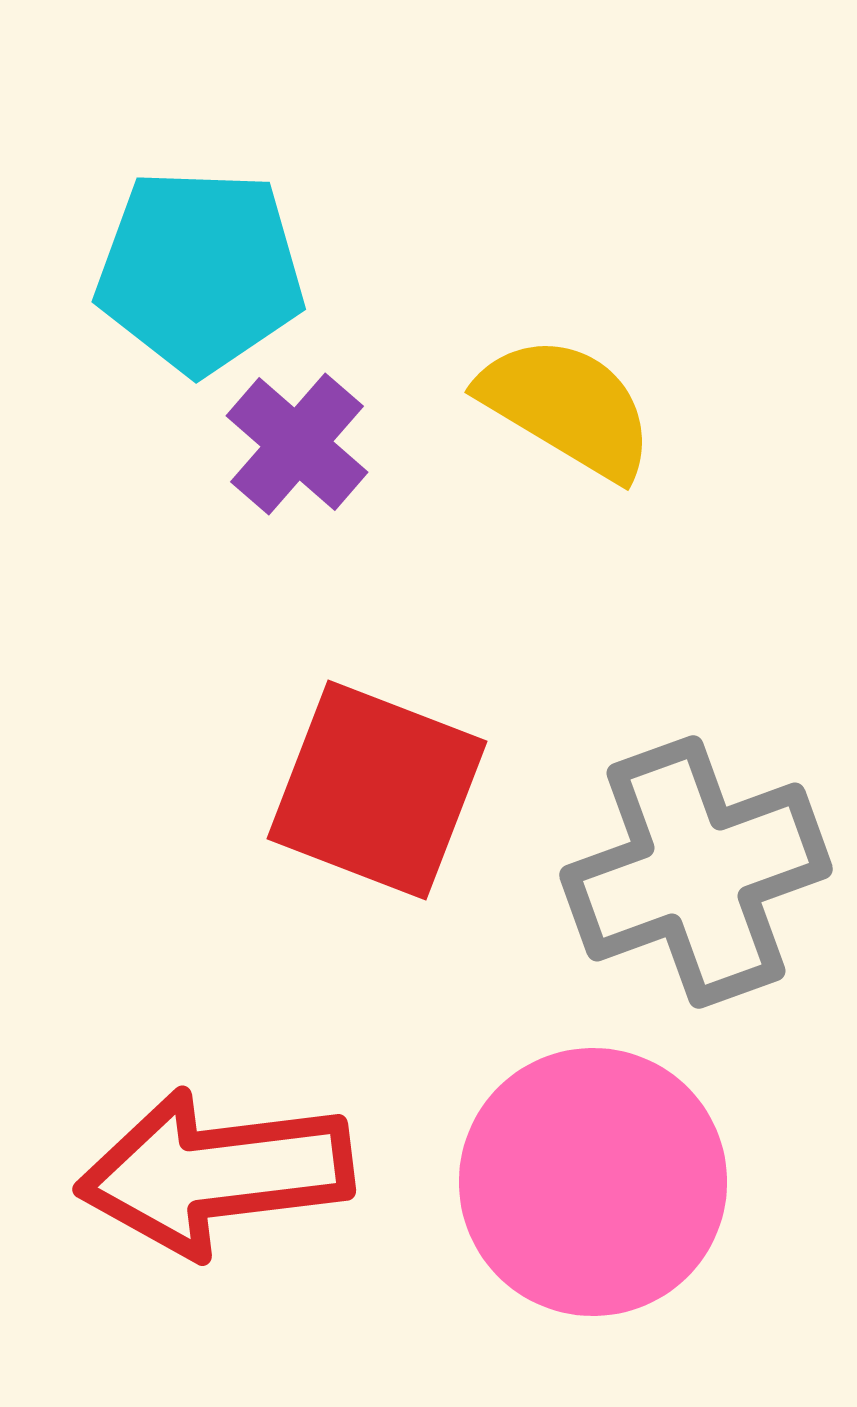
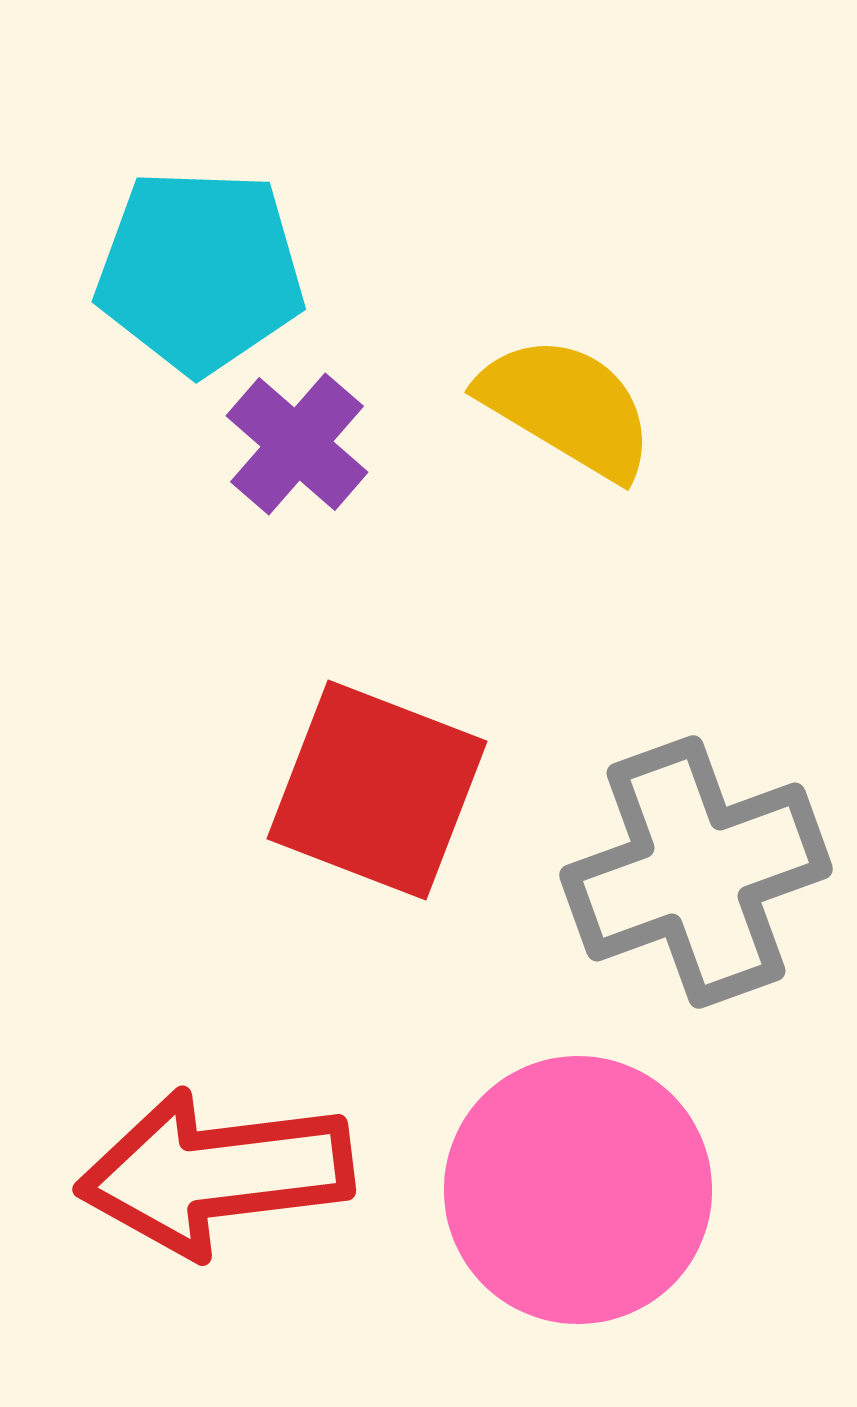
pink circle: moved 15 px left, 8 px down
